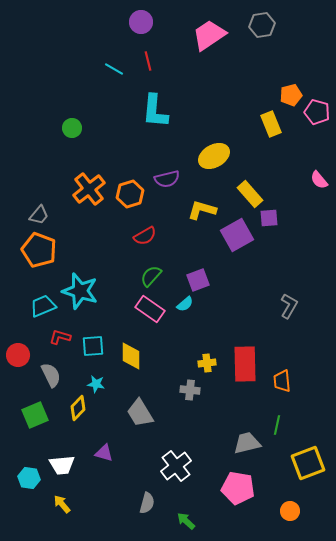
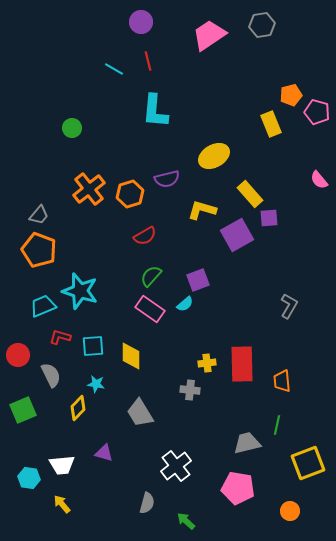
red rectangle at (245, 364): moved 3 px left
green square at (35, 415): moved 12 px left, 5 px up
